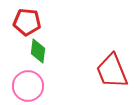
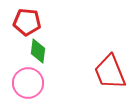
red trapezoid: moved 2 px left, 1 px down
pink circle: moved 3 px up
